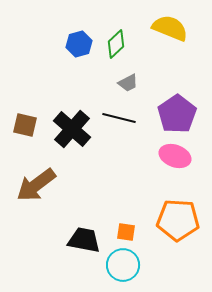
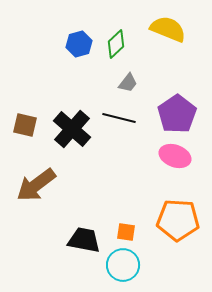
yellow semicircle: moved 2 px left, 1 px down
gray trapezoid: rotated 25 degrees counterclockwise
